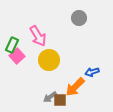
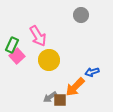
gray circle: moved 2 px right, 3 px up
